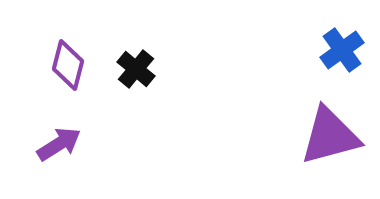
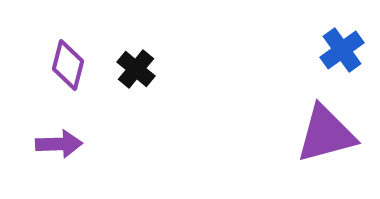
purple triangle: moved 4 px left, 2 px up
purple arrow: rotated 30 degrees clockwise
